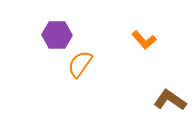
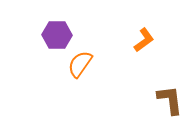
orange L-shape: rotated 85 degrees counterclockwise
brown L-shape: rotated 48 degrees clockwise
